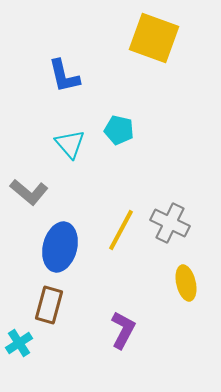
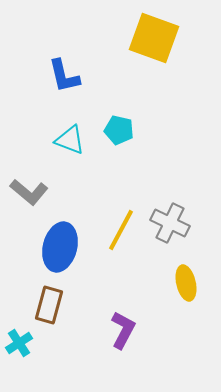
cyan triangle: moved 4 px up; rotated 28 degrees counterclockwise
